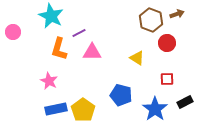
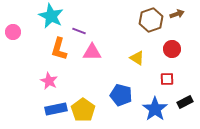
brown hexagon: rotated 20 degrees clockwise
purple line: moved 2 px up; rotated 48 degrees clockwise
red circle: moved 5 px right, 6 px down
